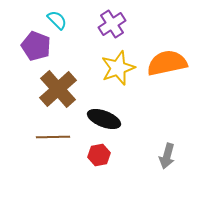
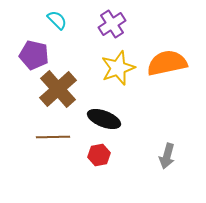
purple pentagon: moved 2 px left, 9 px down; rotated 8 degrees counterclockwise
